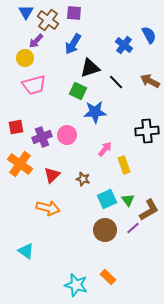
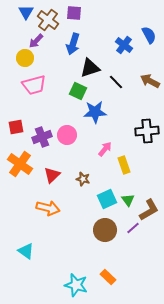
blue arrow: rotated 15 degrees counterclockwise
